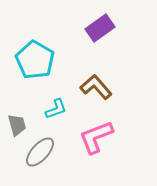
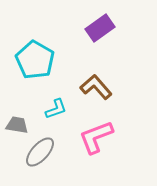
gray trapezoid: rotated 65 degrees counterclockwise
